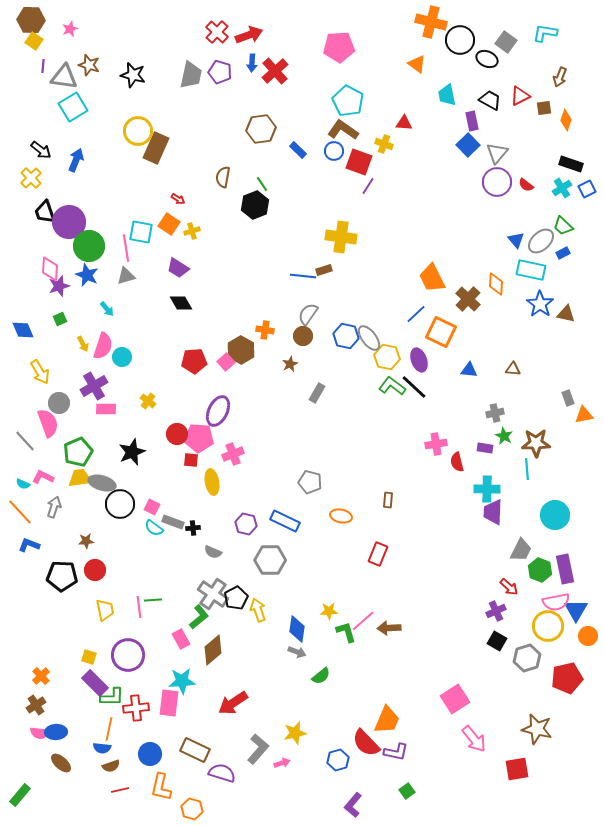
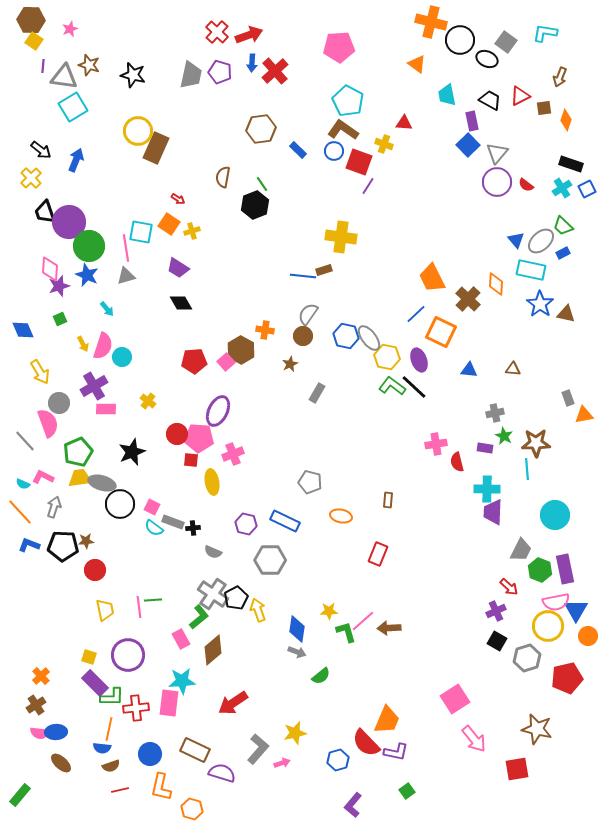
black pentagon at (62, 576): moved 1 px right, 30 px up
